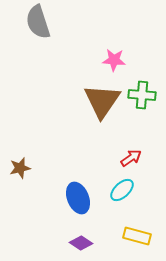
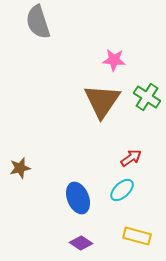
green cross: moved 5 px right, 2 px down; rotated 28 degrees clockwise
